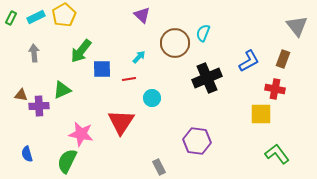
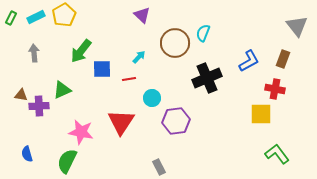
pink star: moved 2 px up
purple hexagon: moved 21 px left, 20 px up; rotated 16 degrees counterclockwise
